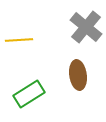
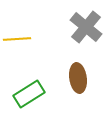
yellow line: moved 2 px left, 1 px up
brown ellipse: moved 3 px down
